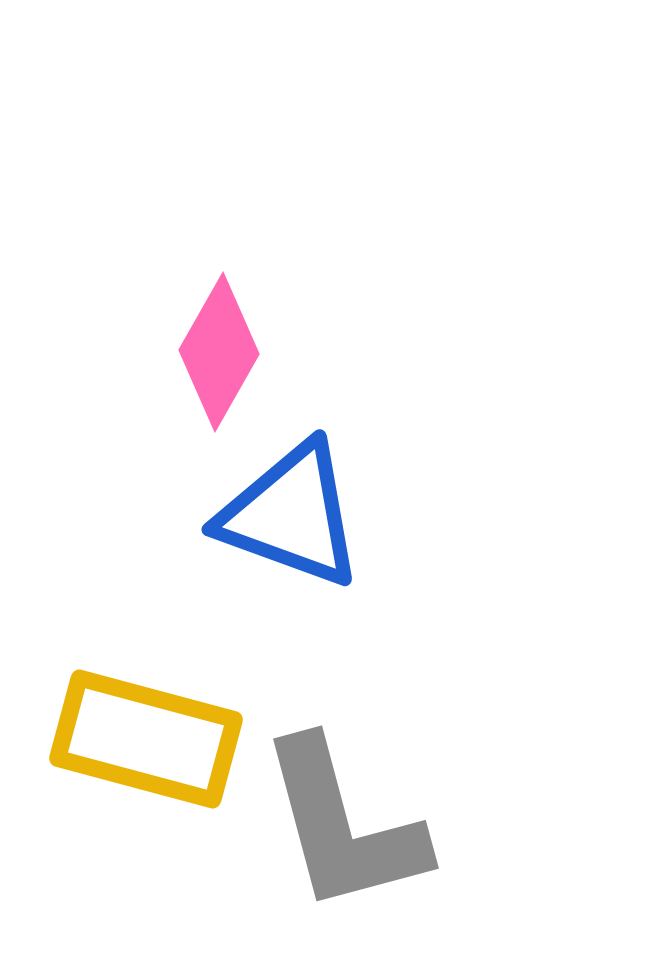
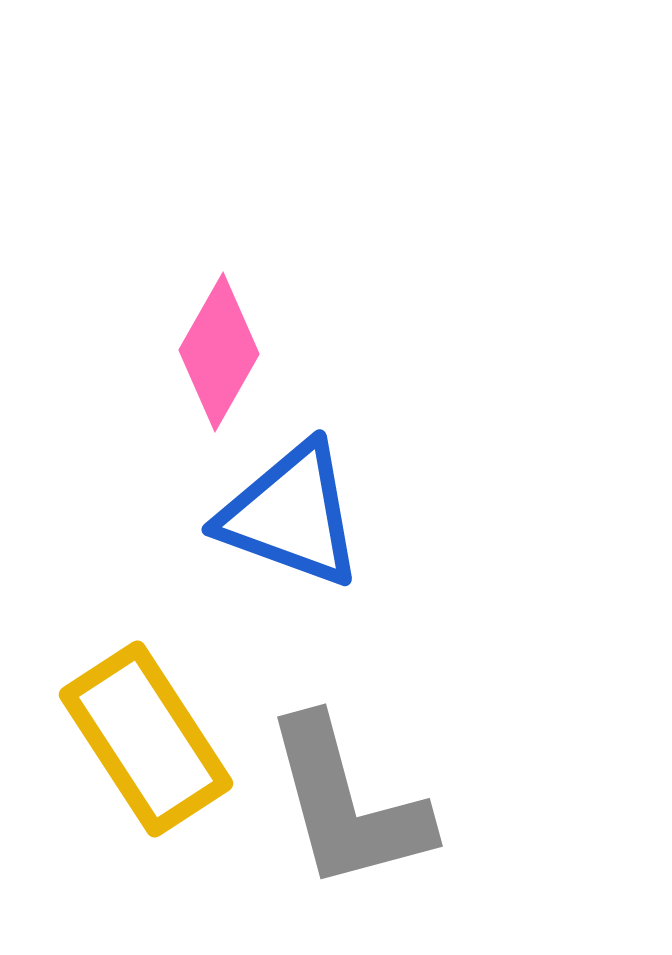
yellow rectangle: rotated 42 degrees clockwise
gray L-shape: moved 4 px right, 22 px up
